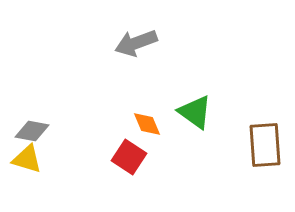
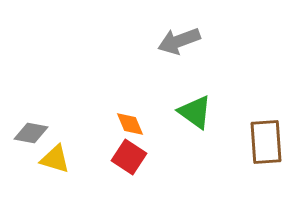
gray arrow: moved 43 px right, 2 px up
orange diamond: moved 17 px left
gray diamond: moved 1 px left, 2 px down
brown rectangle: moved 1 px right, 3 px up
yellow triangle: moved 28 px right
